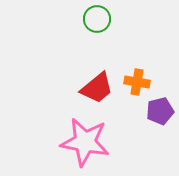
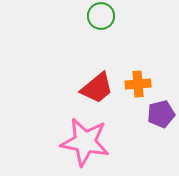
green circle: moved 4 px right, 3 px up
orange cross: moved 1 px right, 2 px down; rotated 15 degrees counterclockwise
purple pentagon: moved 1 px right, 3 px down
